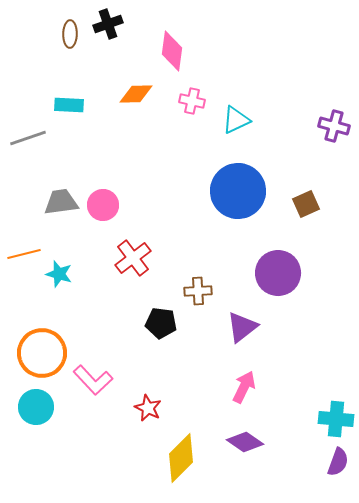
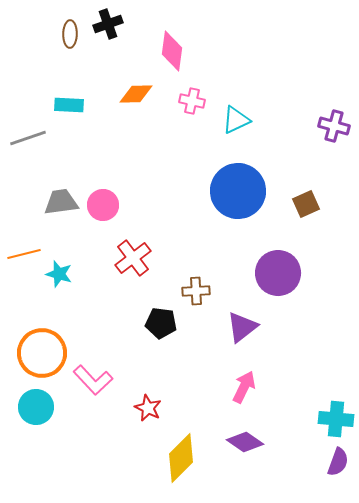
brown cross: moved 2 px left
